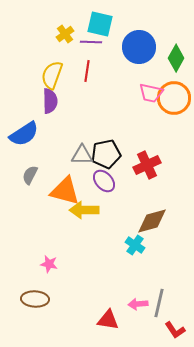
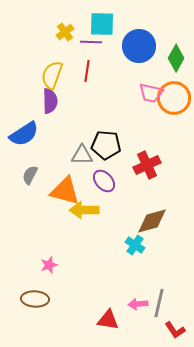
cyan square: moved 2 px right; rotated 12 degrees counterclockwise
yellow cross: moved 2 px up
blue circle: moved 1 px up
black pentagon: moved 9 px up; rotated 16 degrees clockwise
pink star: moved 1 px down; rotated 30 degrees counterclockwise
